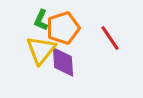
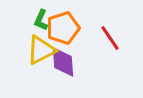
yellow triangle: rotated 24 degrees clockwise
